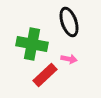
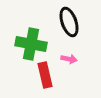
green cross: moved 1 px left
red rectangle: rotated 60 degrees counterclockwise
